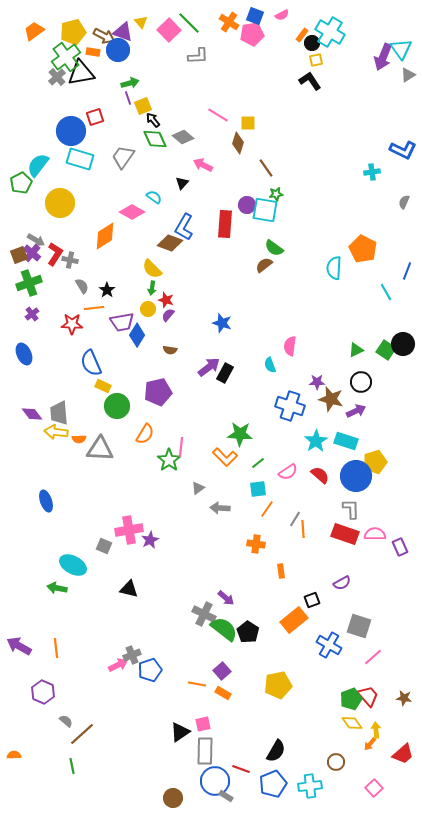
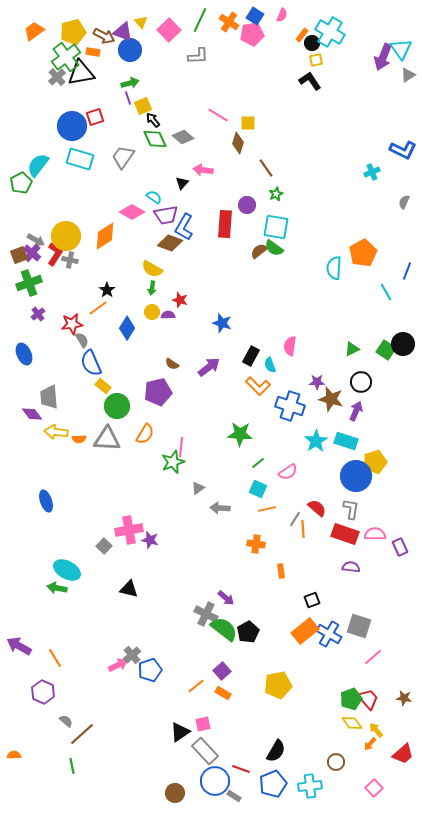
pink semicircle at (282, 15): rotated 40 degrees counterclockwise
blue square at (255, 16): rotated 12 degrees clockwise
green line at (189, 23): moved 11 px right, 3 px up; rotated 70 degrees clockwise
blue circle at (118, 50): moved 12 px right
blue circle at (71, 131): moved 1 px right, 5 px up
pink arrow at (203, 165): moved 5 px down; rotated 18 degrees counterclockwise
cyan cross at (372, 172): rotated 14 degrees counterclockwise
green star at (276, 194): rotated 16 degrees counterclockwise
yellow circle at (60, 203): moved 6 px right, 33 px down
cyan square at (265, 210): moved 11 px right, 17 px down
orange pentagon at (363, 249): moved 4 px down; rotated 16 degrees clockwise
brown semicircle at (264, 265): moved 5 px left, 14 px up
yellow semicircle at (152, 269): rotated 15 degrees counterclockwise
gray semicircle at (82, 286): moved 54 px down
red star at (166, 300): moved 14 px right
orange line at (94, 308): moved 4 px right; rotated 30 degrees counterclockwise
yellow circle at (148, 309): moved 4 px right, 3 px down
purple cross at (32, 314): moved 6 px right
purple semicircle at (168, 315): rotated 48 degrees clockwise
purple trapezoid at (122, 322): moved 44 px right, 107 px up
red star at (72, 324): rotated 10 degrees counterclockwise
blue diamond at (137, 335): moved 10 px left, 7 px up
brown semicircle at (170, 350): moved 2 px right, 14 px down; rotated 24 degrees clockwise
green triangle at (356, 350): moved 4 px left, 1 px up
black rectangle at (225, 373): moved 26 px right, 17 px up
yellow rectangle at (103, 386): rotated 14 degrees clockwise
purple arrow at (356, 411): rotated 42 degrees counterclockwise
gray trapezoid at (59, 413): moved 10 px left, 16 px up
gray triangle at (100, 449): moved 7 px right, 10 px up
orange L-shape at (225, 457): moved 33 px right, 71 px up
green star at (169, 460): moved 4 px right, 2 px down; rotated 15 degrees clockwise
red semicircle at (320, 475): moved 3 px left, 33 px down
cyan square at (258, 489): rotated 30 degrees clockwise
orange line at (267, 509): rotated 42 degrees clockwise
gray L-shape at (351, 509): rotated 10 degrees clockwise
purple star at (150, 540): rotated 30 degrees counterclockwise
gray square at (104, 546): rotated 21 degrees clockwise
cyan ellipse at (73, 565): moved 6 px left, 5 px down
purple semicircle at (342, 583): moved 9 px right, 16 px up; rotated 144 degrees counterclockwise
gray cross at (204, 614): moved 2 px right
orange rectangle at (294, 620): moved 11 px right, 11 px down
black pentagon at (248, 632): rotated 10 degrees clockwise
blue cross at (329, 645): moved 11 px up
orange line at (56, 648): moved 1 px left, 10 px down; rotated 24 degrees counterclockwise
gray cross at (132, 655): rotated 18 degrees counterclockwise
orange line at (197, 684): moved 1 px left, 2 px down; rotated 48 degrees counterclockwise
red trapezoid at (368, 696): moved 3 px down
yellow arrow at (376, 730): rotated 35 degrees counterclockwise
gray rectangle at (205, 751): rotated 44 degrees counterclockwise
gray rectangle at (226, 796): moved 8 px right
brown circle at (173, 798): moved 2 px right, 5 px up
